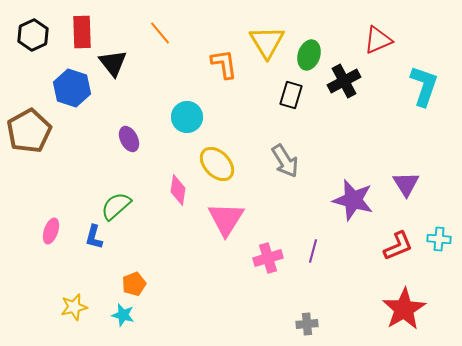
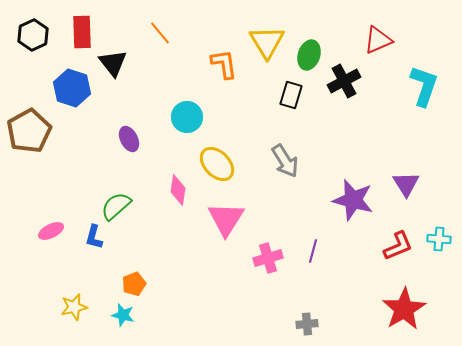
pink ellipse: rotated 45 degrees clockwise
